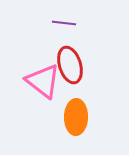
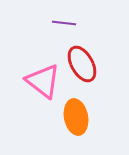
red ellipse: moved 12 px right, 1 px up; rotated 12 degrees counterclockwise
orange ellipse: rotated 12 degrees counterclockwise
